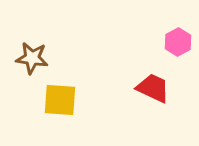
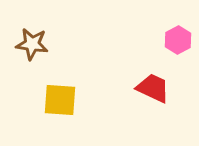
pink hexagon: moved 2 px up
brown star: moved 14 px up
